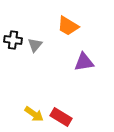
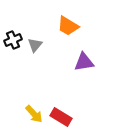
black cross: rotated 30 degrees counterclockwise
yellow arrow: rotated 12 degrees clockwise
